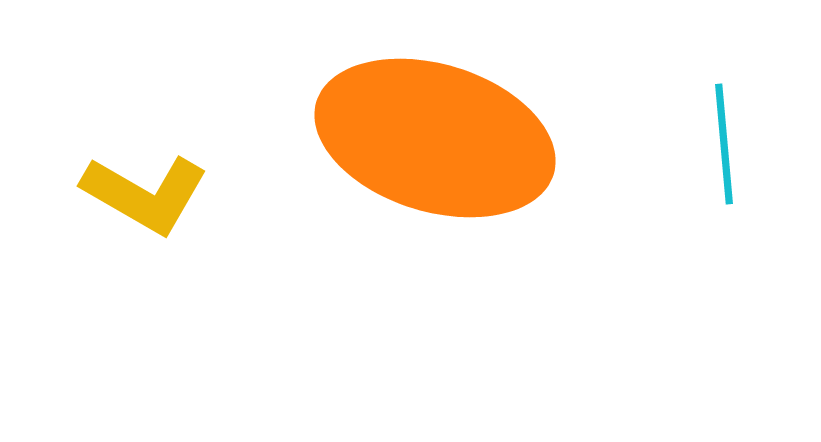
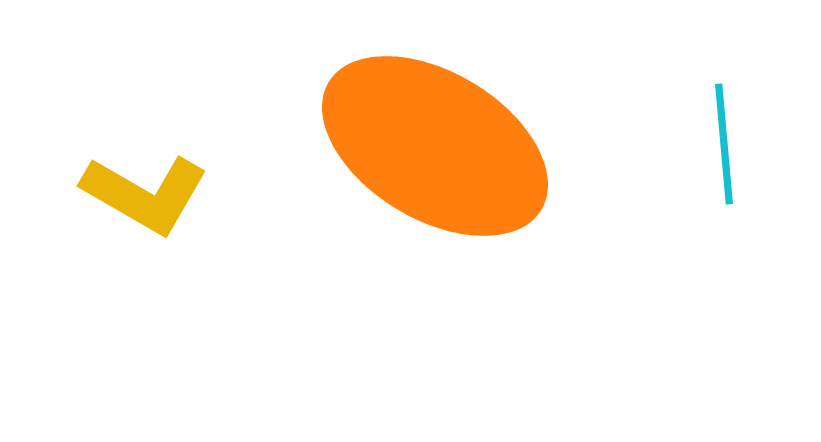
orange ellipse: moved 8 px down; rotated 14 degrees clockwise
